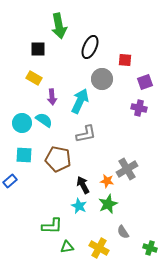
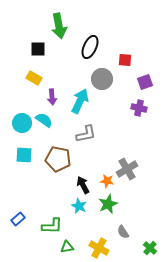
blue rectangle: moved 8 px right, 38 px down
green cross: rotated 24 degrees clockwise
